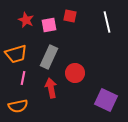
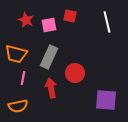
orange trapezoid: rotated 30 degrees clockwise
purple square: rotated 20 degrees counterclockwise
